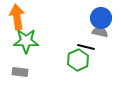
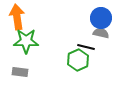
gray semicircle: moved 1 px right, 1 px down
